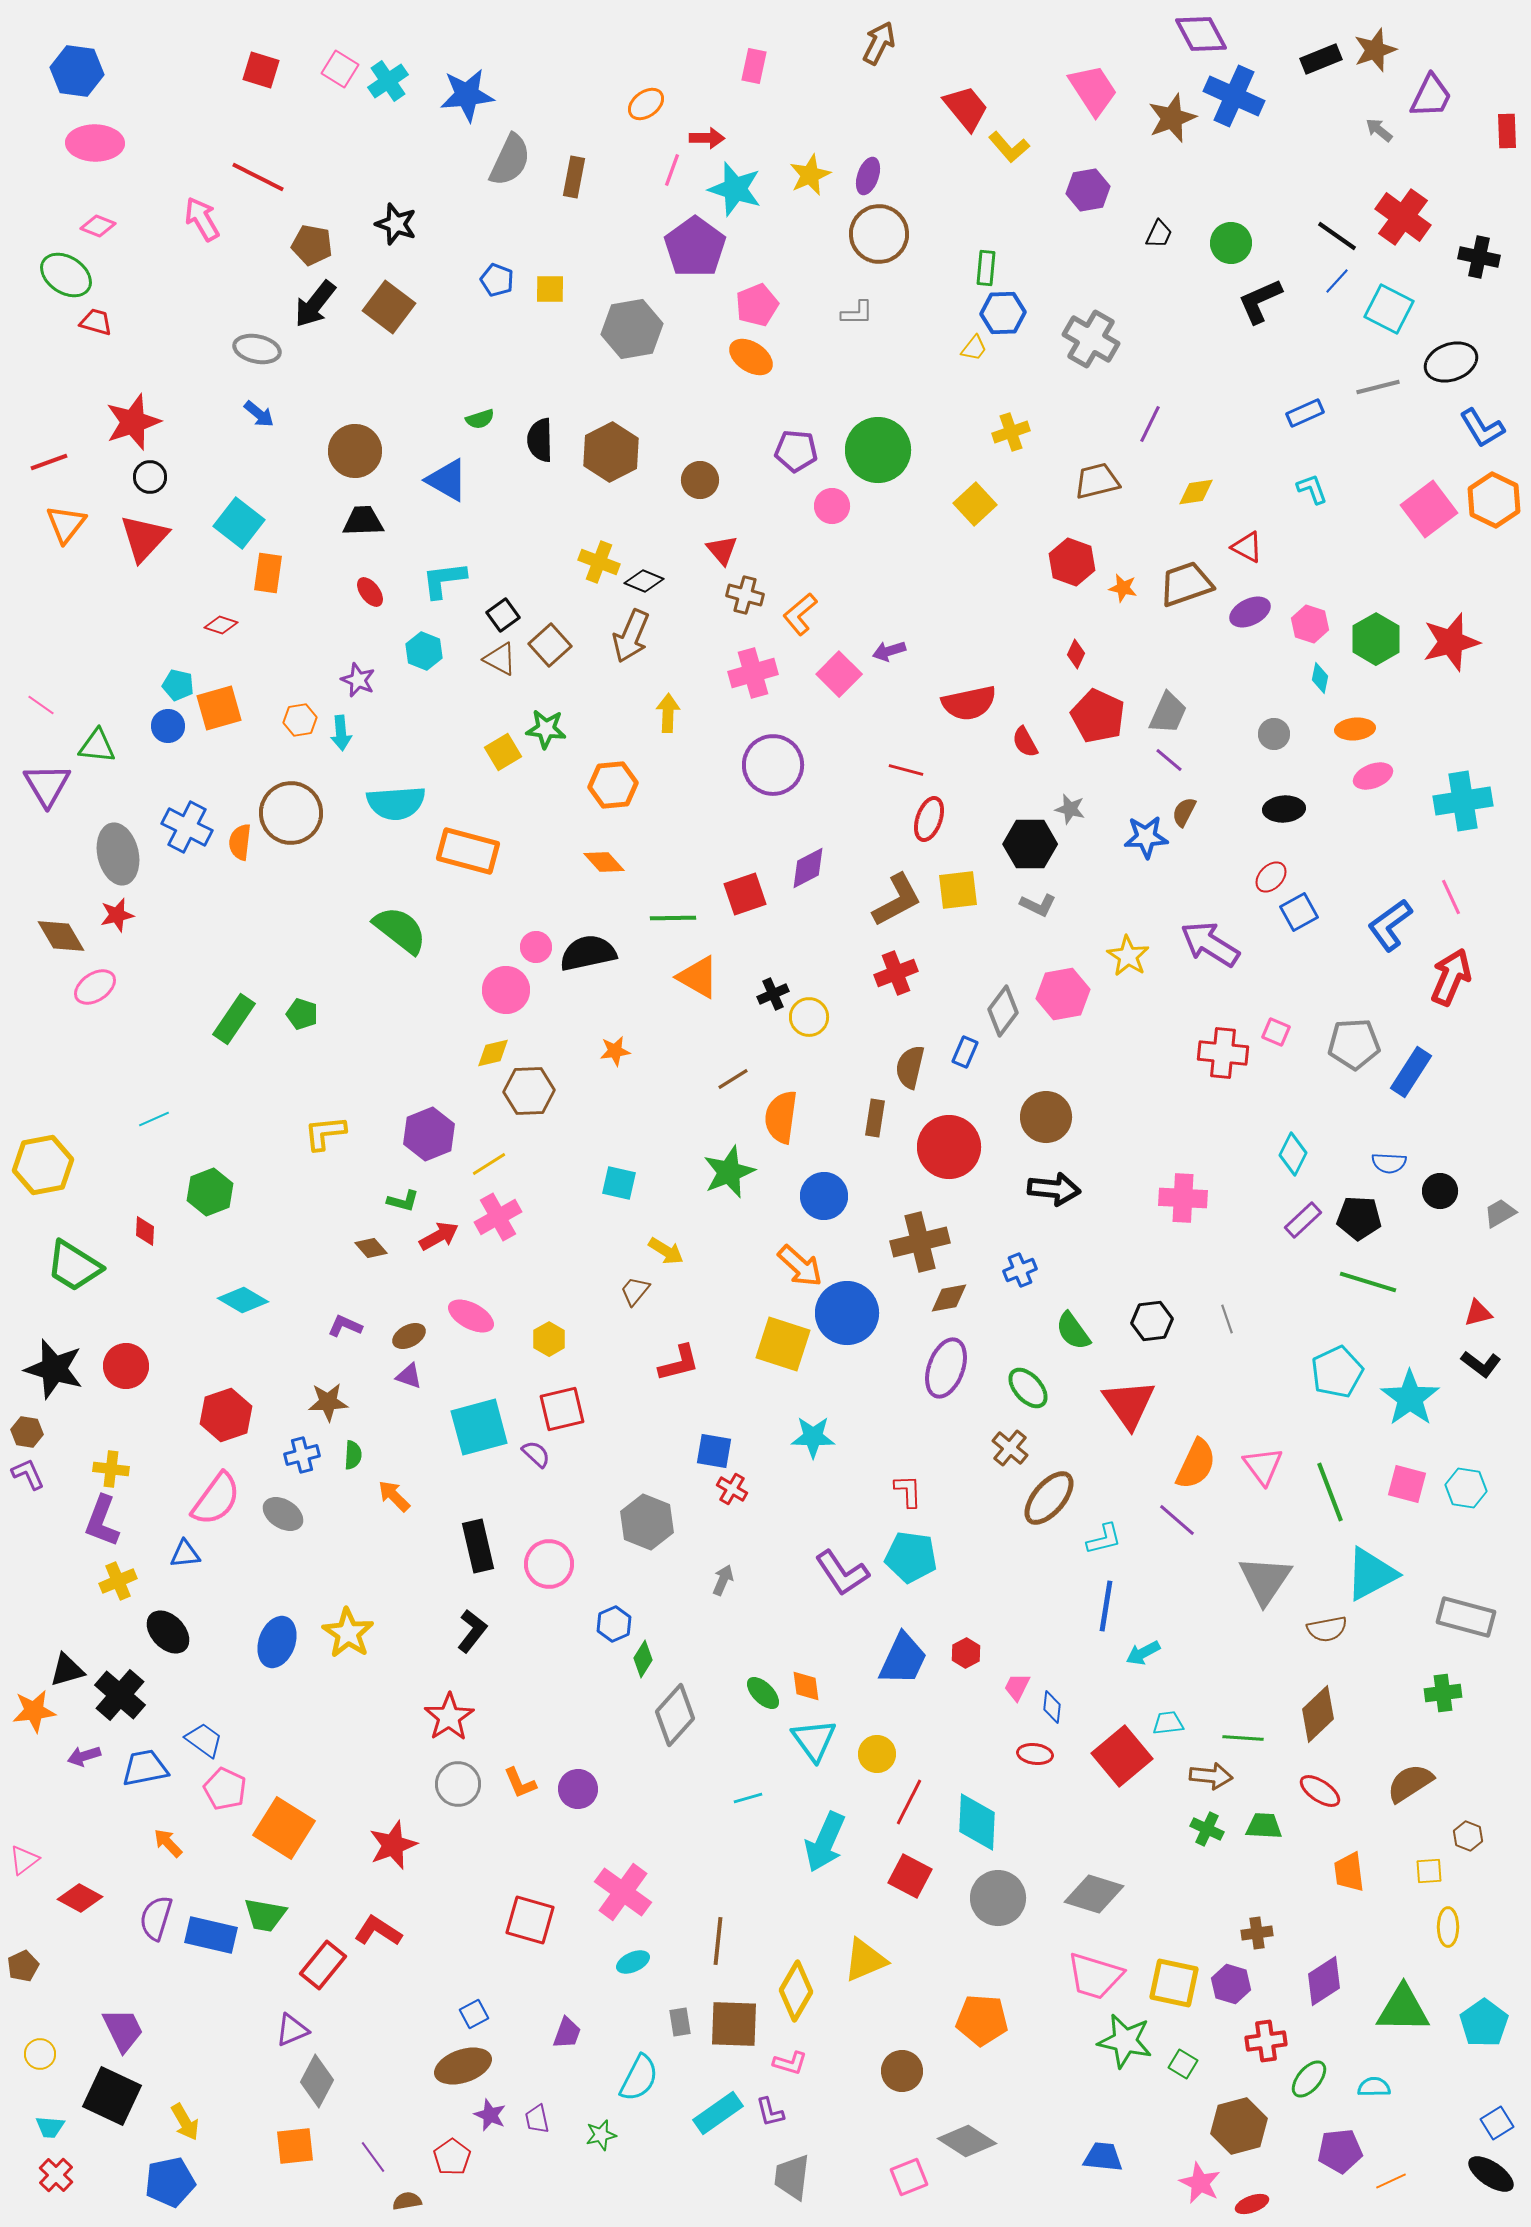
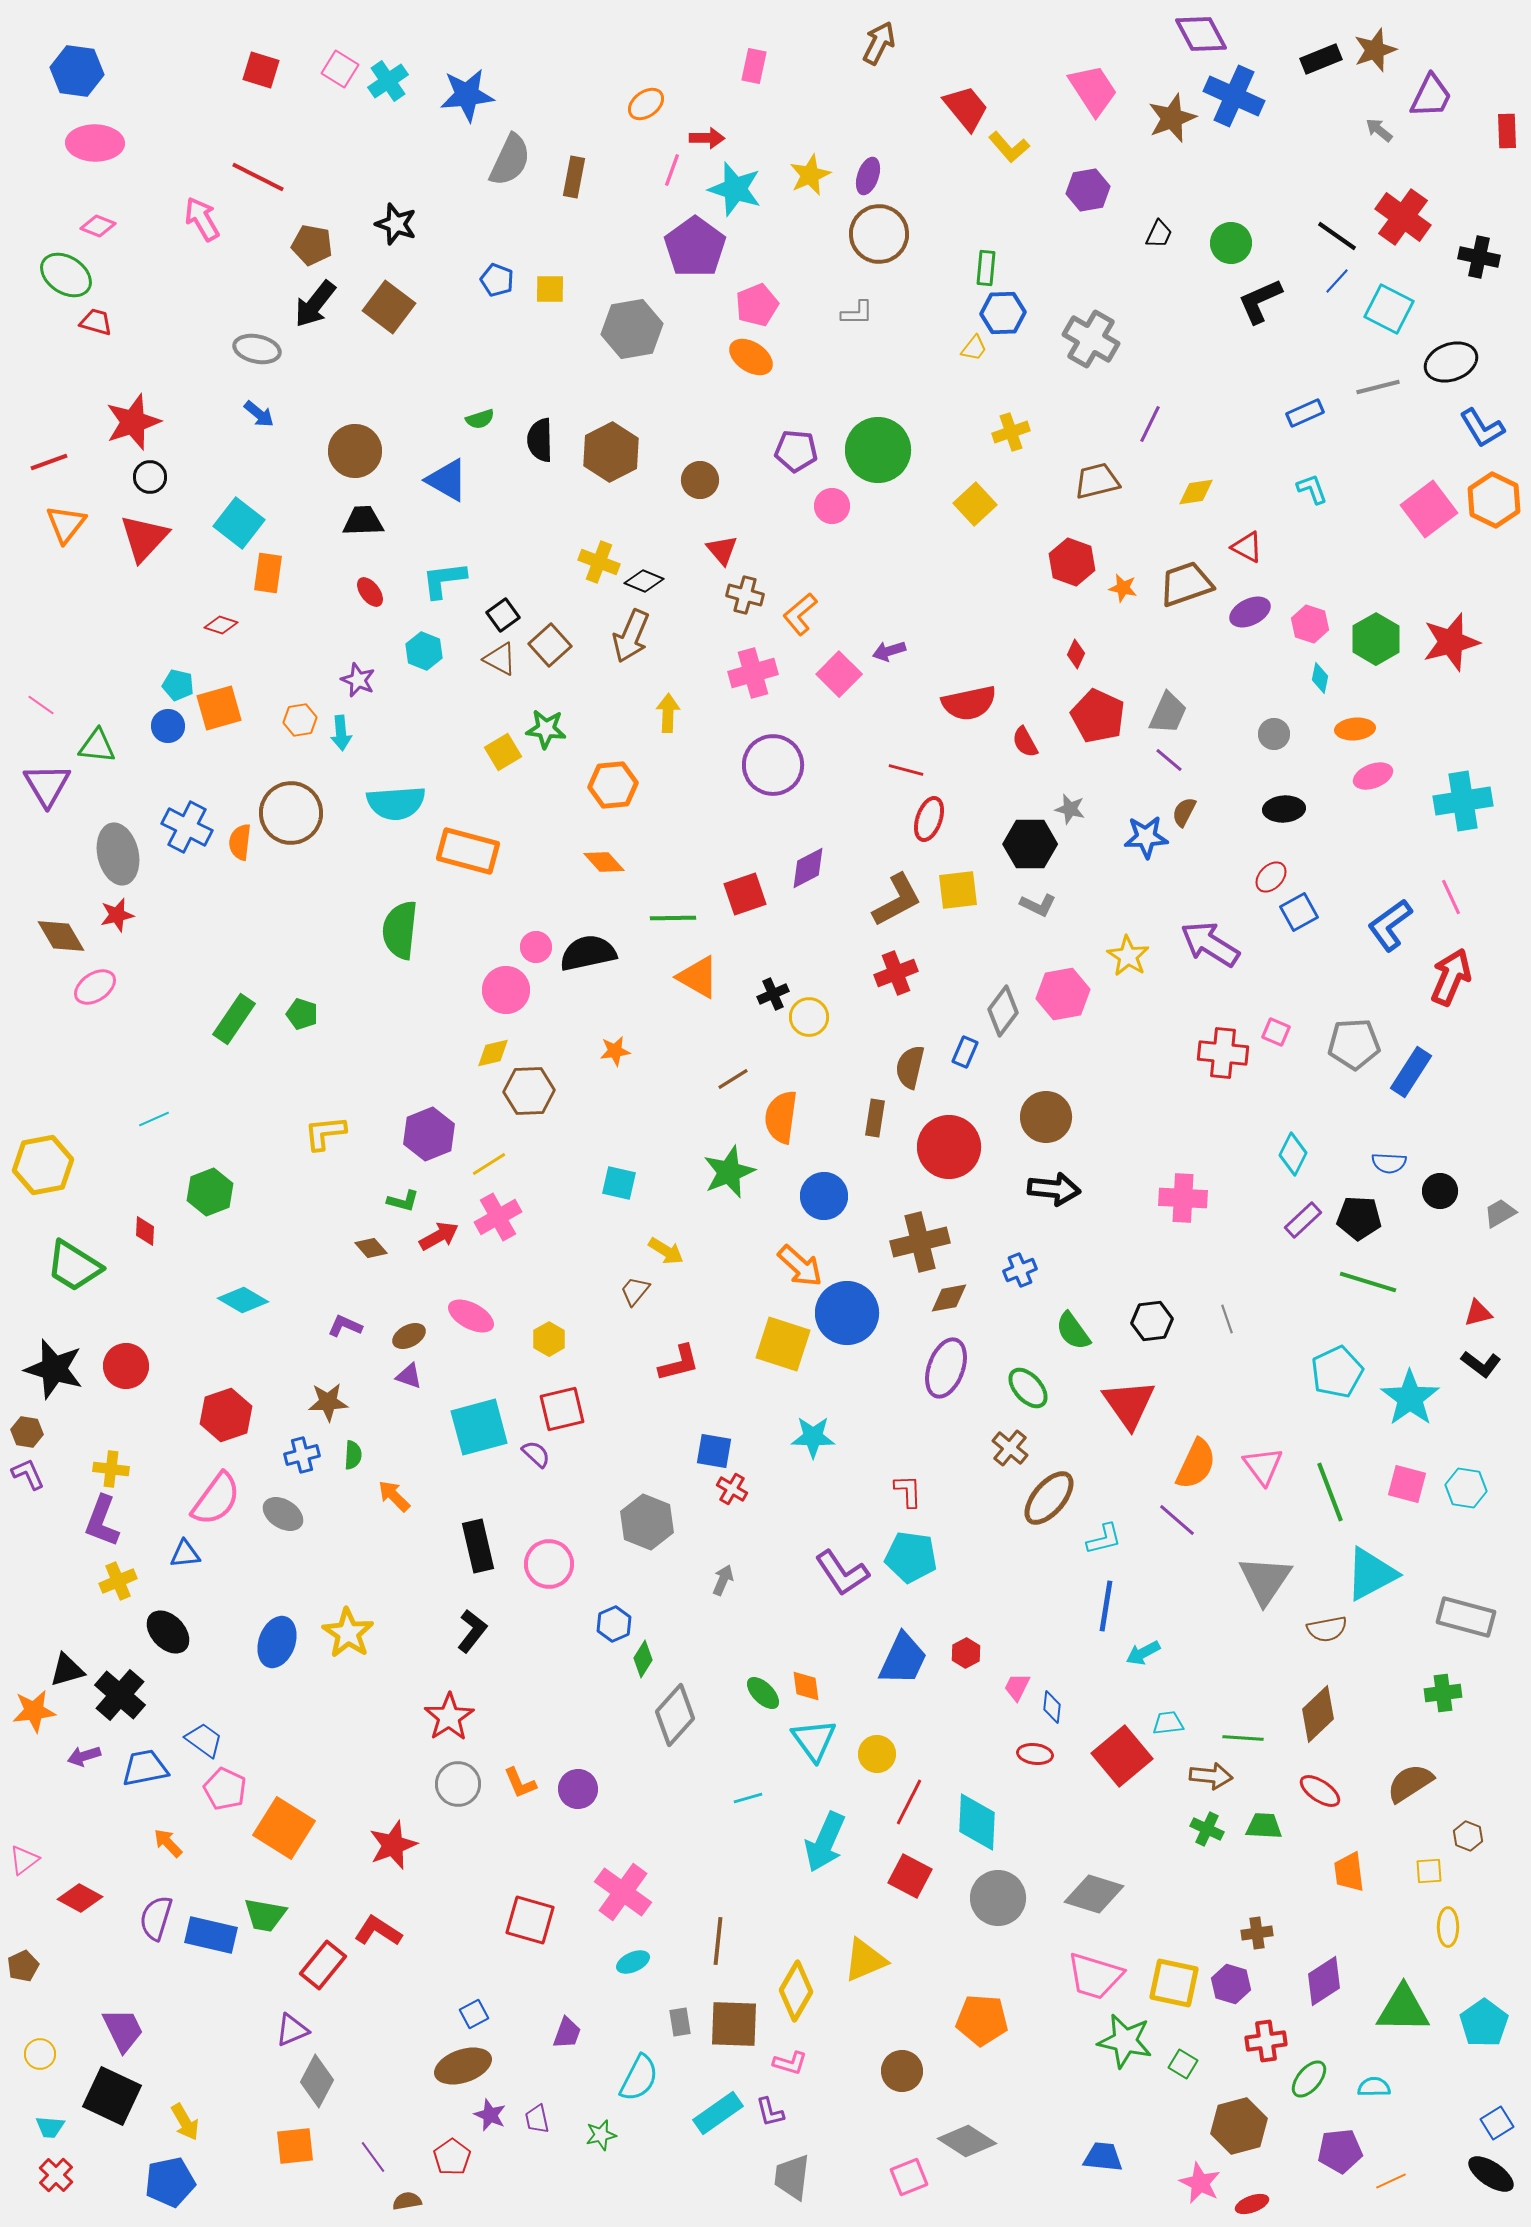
green semicircle at (400, 930): rotated 122 degrees counterclockwise
